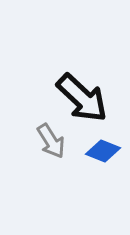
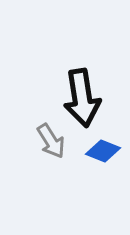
black arrow: rotated 38 degrees clockwise
